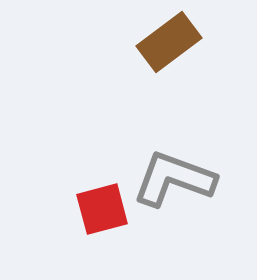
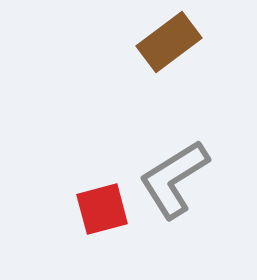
gray L-shape: rotated 52 degrees counterclockwise
